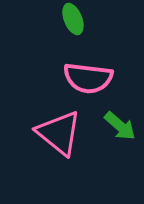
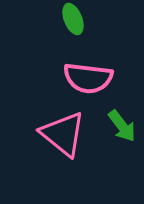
green arrow: moved 2 px right; rotated 12 degrees clockwise
pink triangle: moved 4 px right, 1 px down
